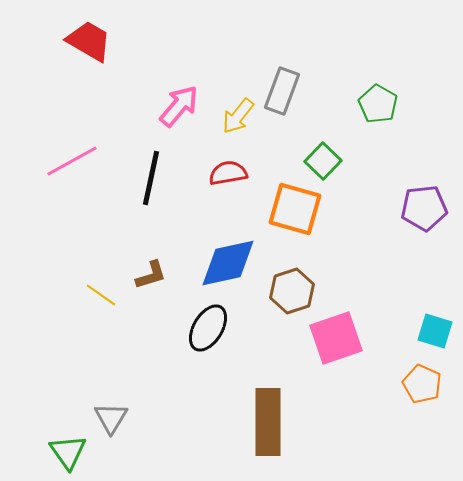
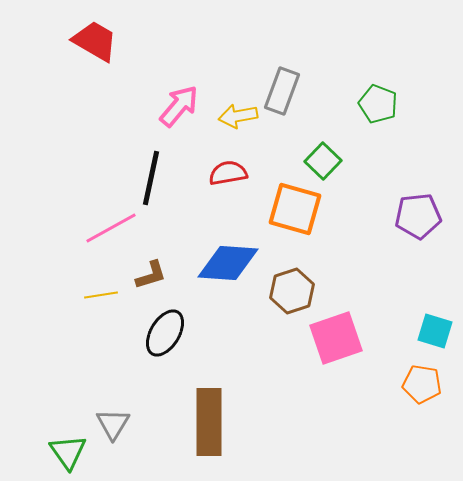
red trapezoid: moved 6 px right
green pentagon: rotated 9 degrees counterclockwise
yellow arrow: rotated 42 degrees clockwise
pink line: moved 39 px right, 67 px down
purple pentagon: moved 6 px left, 8 px down
blue diamond: rotated 16 degrees clockwise
yellow line: rotated 44 degrees counterclockwise
black ellipse: moved 43 px left, 5 px down
orange pentagon: rotated 15 degrees counterclockwise
gray triangle: moved 2 px right, 6 px down
brown rectangle: moved 59 px left
